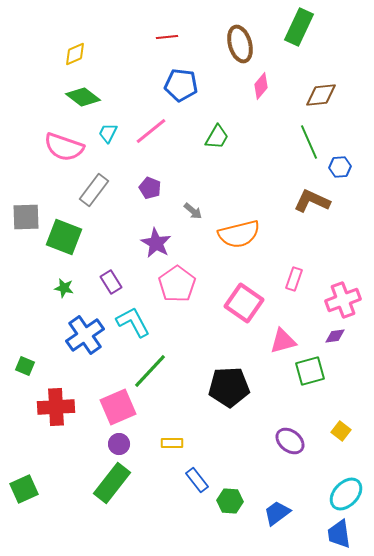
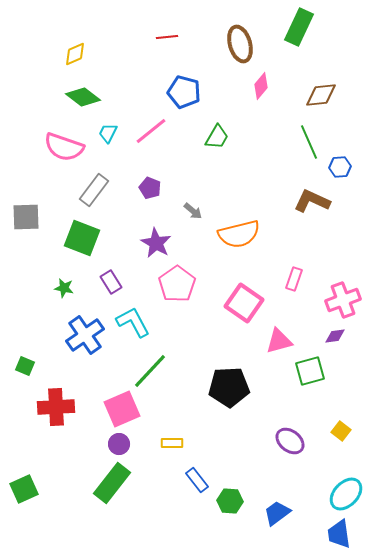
blue pentagon at (181, 85): moved 3 px right, 7 px down; rotated 8 degrees clockwise
green square at (64, 237): moved 18 px right, 1 px down
pink triangle at (283, 341): moved 4 px left
pink square at (118, 407): moved 4 px right, 2 px down
